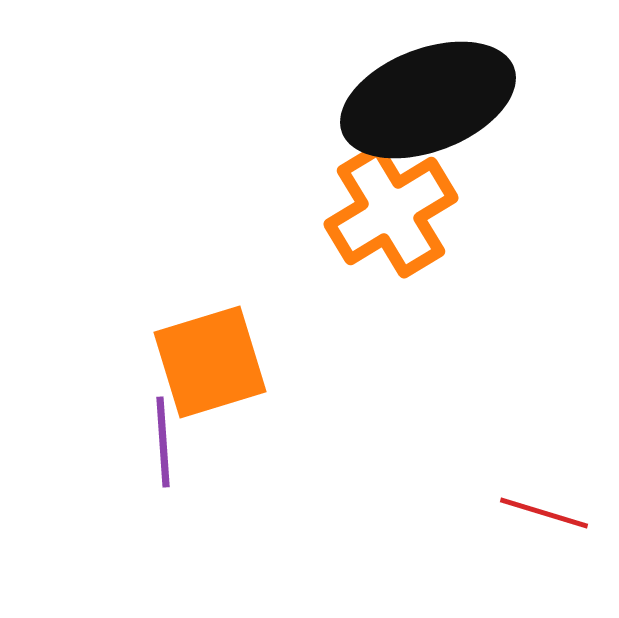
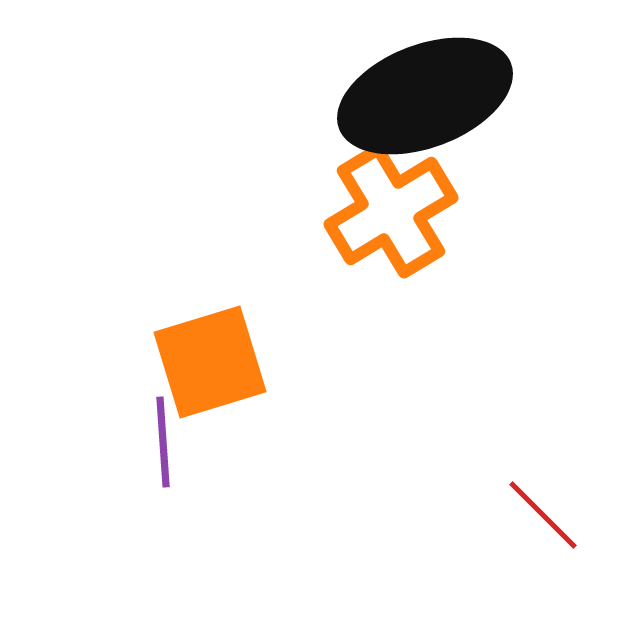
black ellipse: moved 3 px left, 4 px up
red line: moved 1 px left, 2 px down; rotated 28 degrees clockwise
